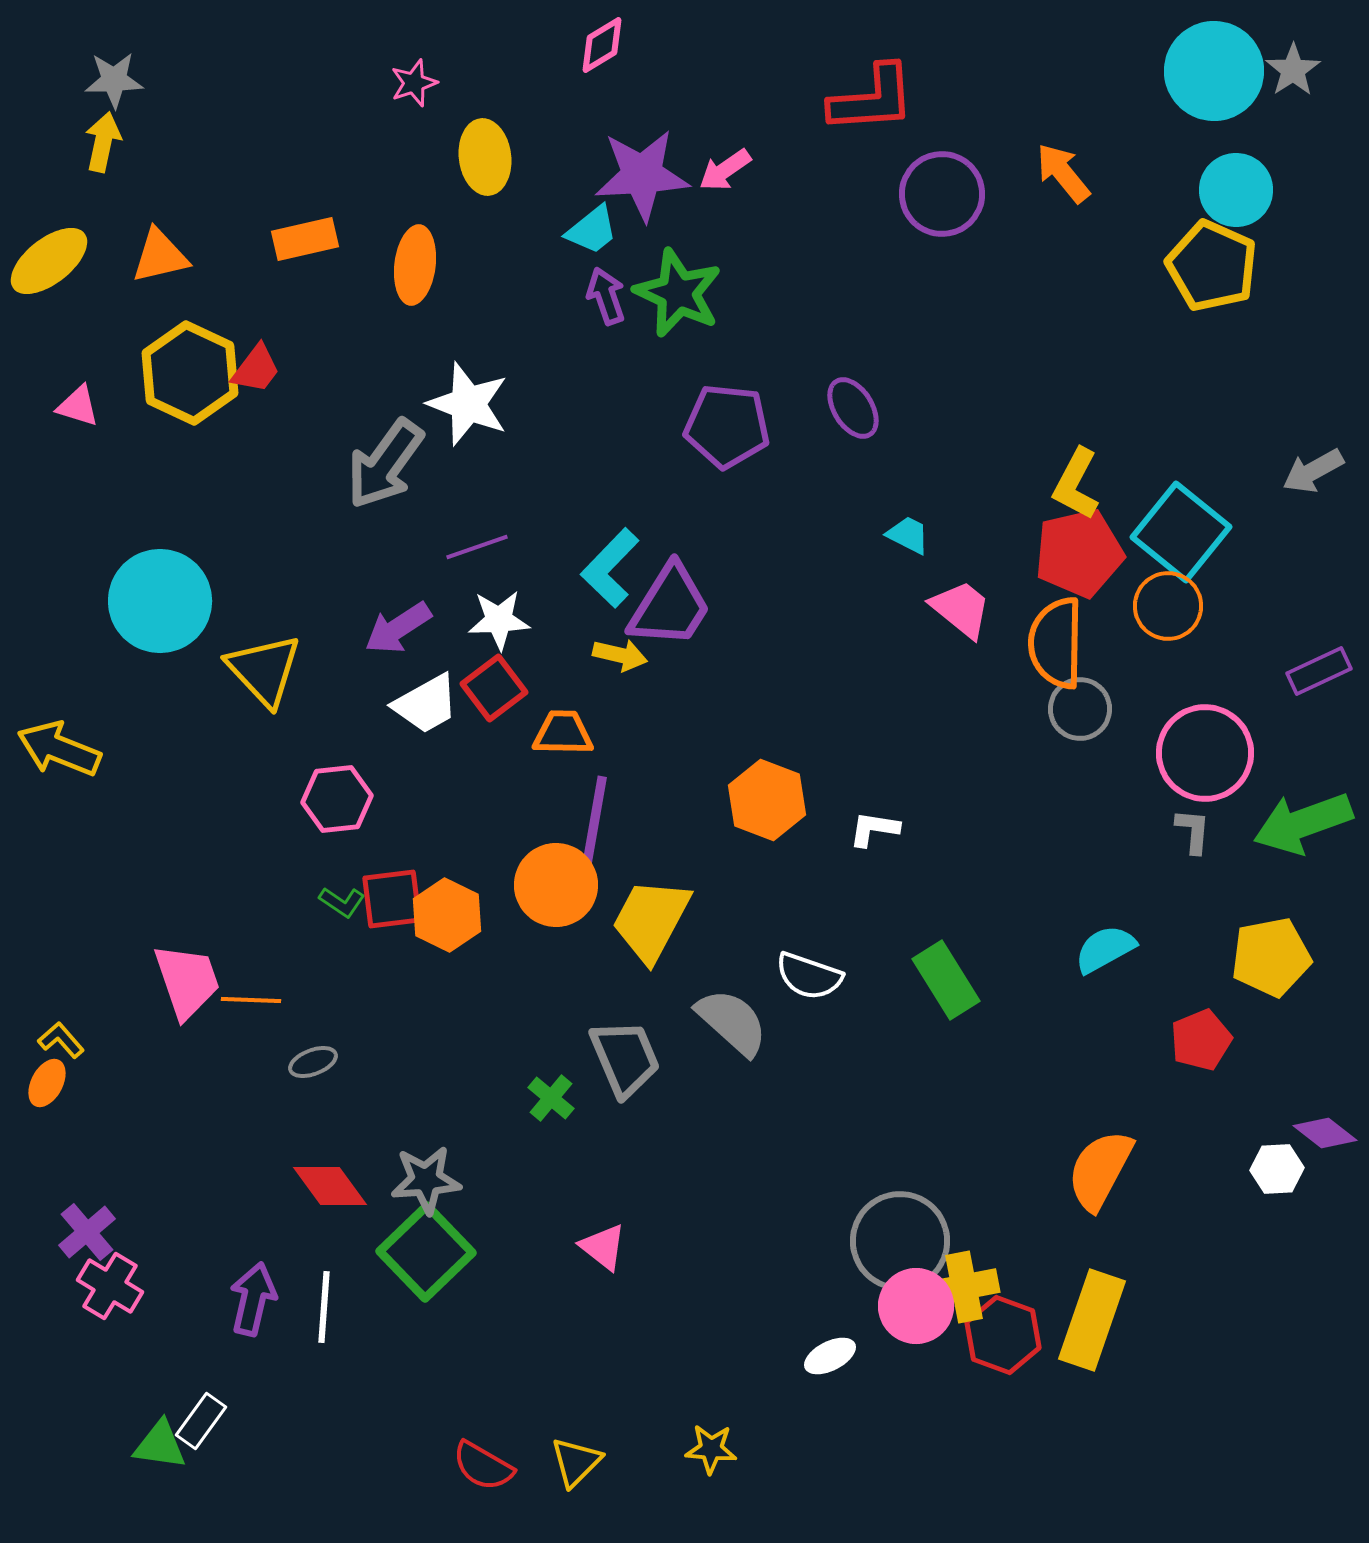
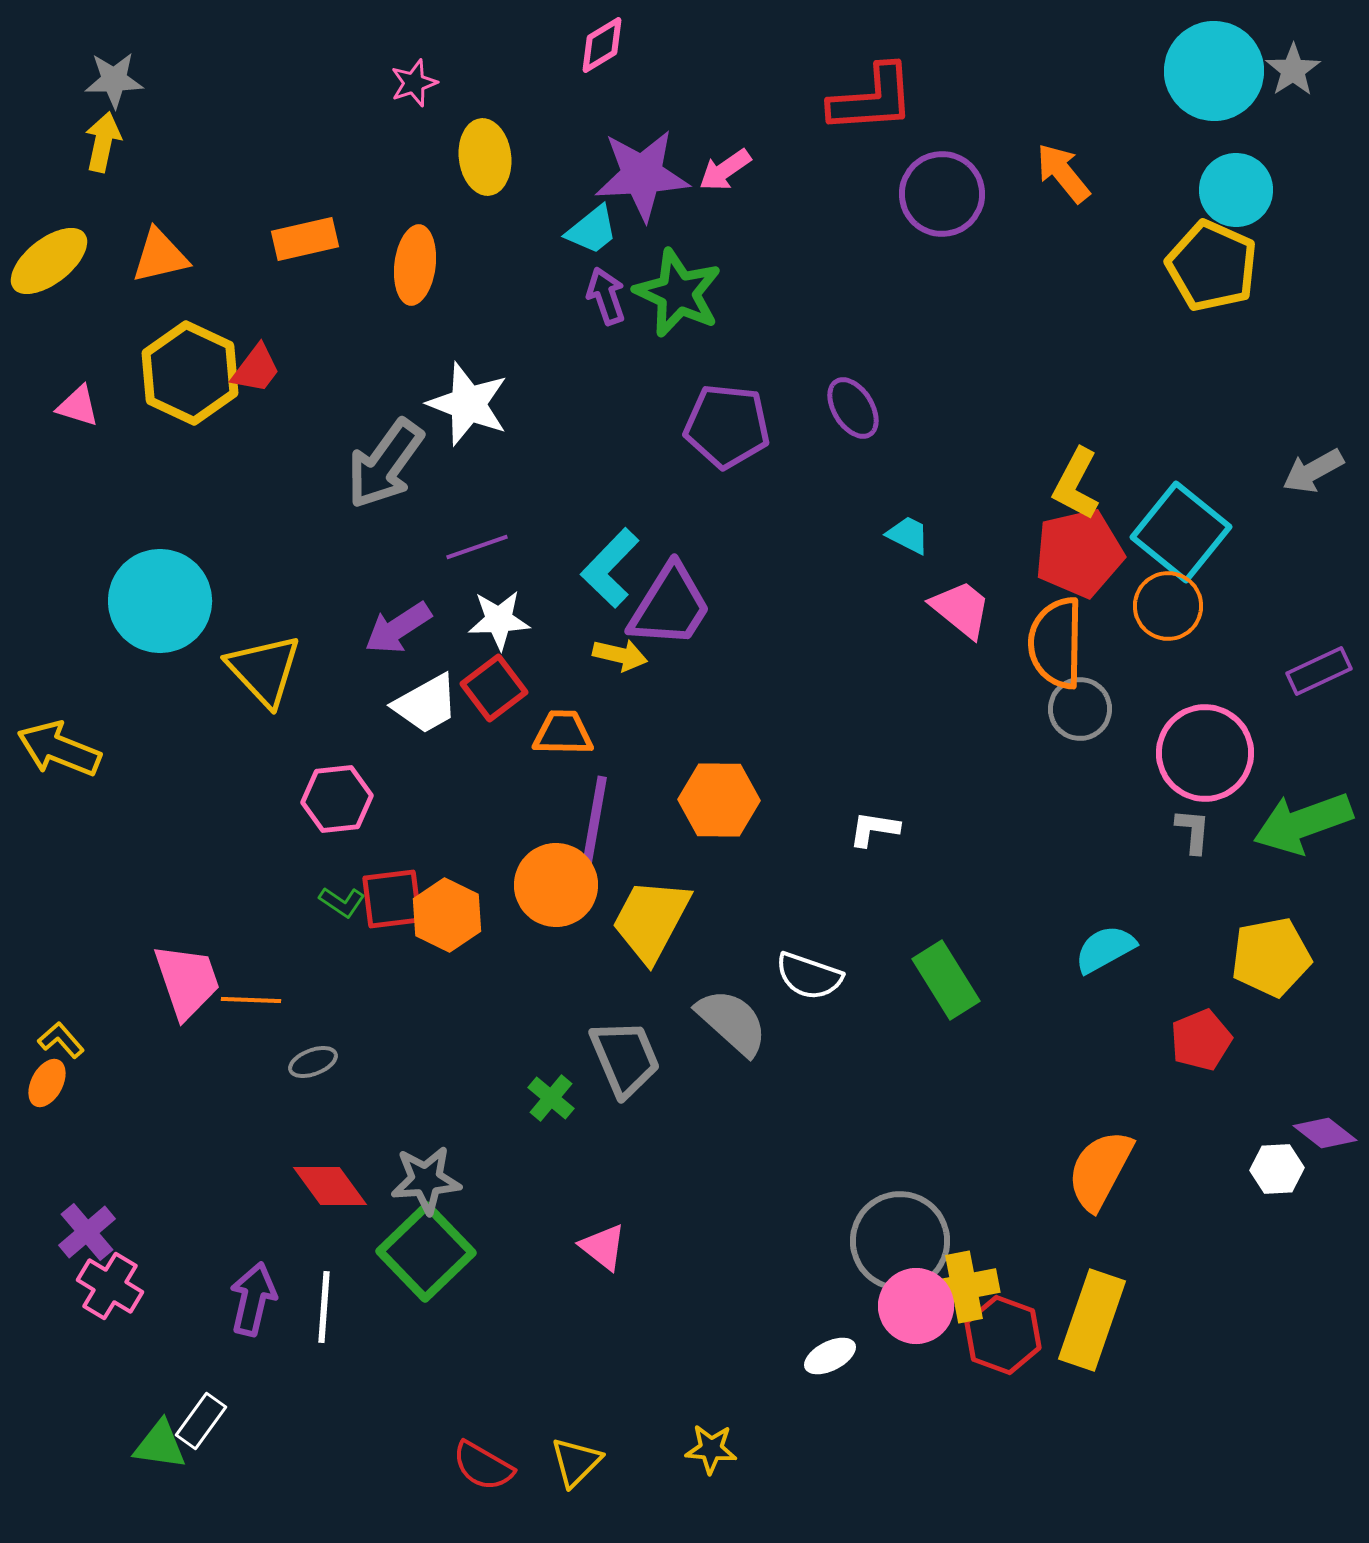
orange hexagon at (767, 800): moved 48 px left; rotated 20 degrees counterclockwise
